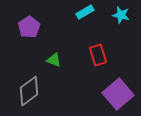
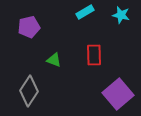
purple pentagon: rotated 20 degrees clockwise
red rectangle: moved 4 px left; rotated 15 degrees clockwise
gray diamond: rotated 20 degrees counterclockwise
